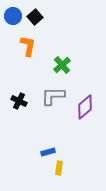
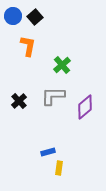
black cross: rotated 21 degrees clockwise
